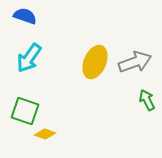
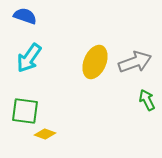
green square: rotated 12 degrees counterclockwise
